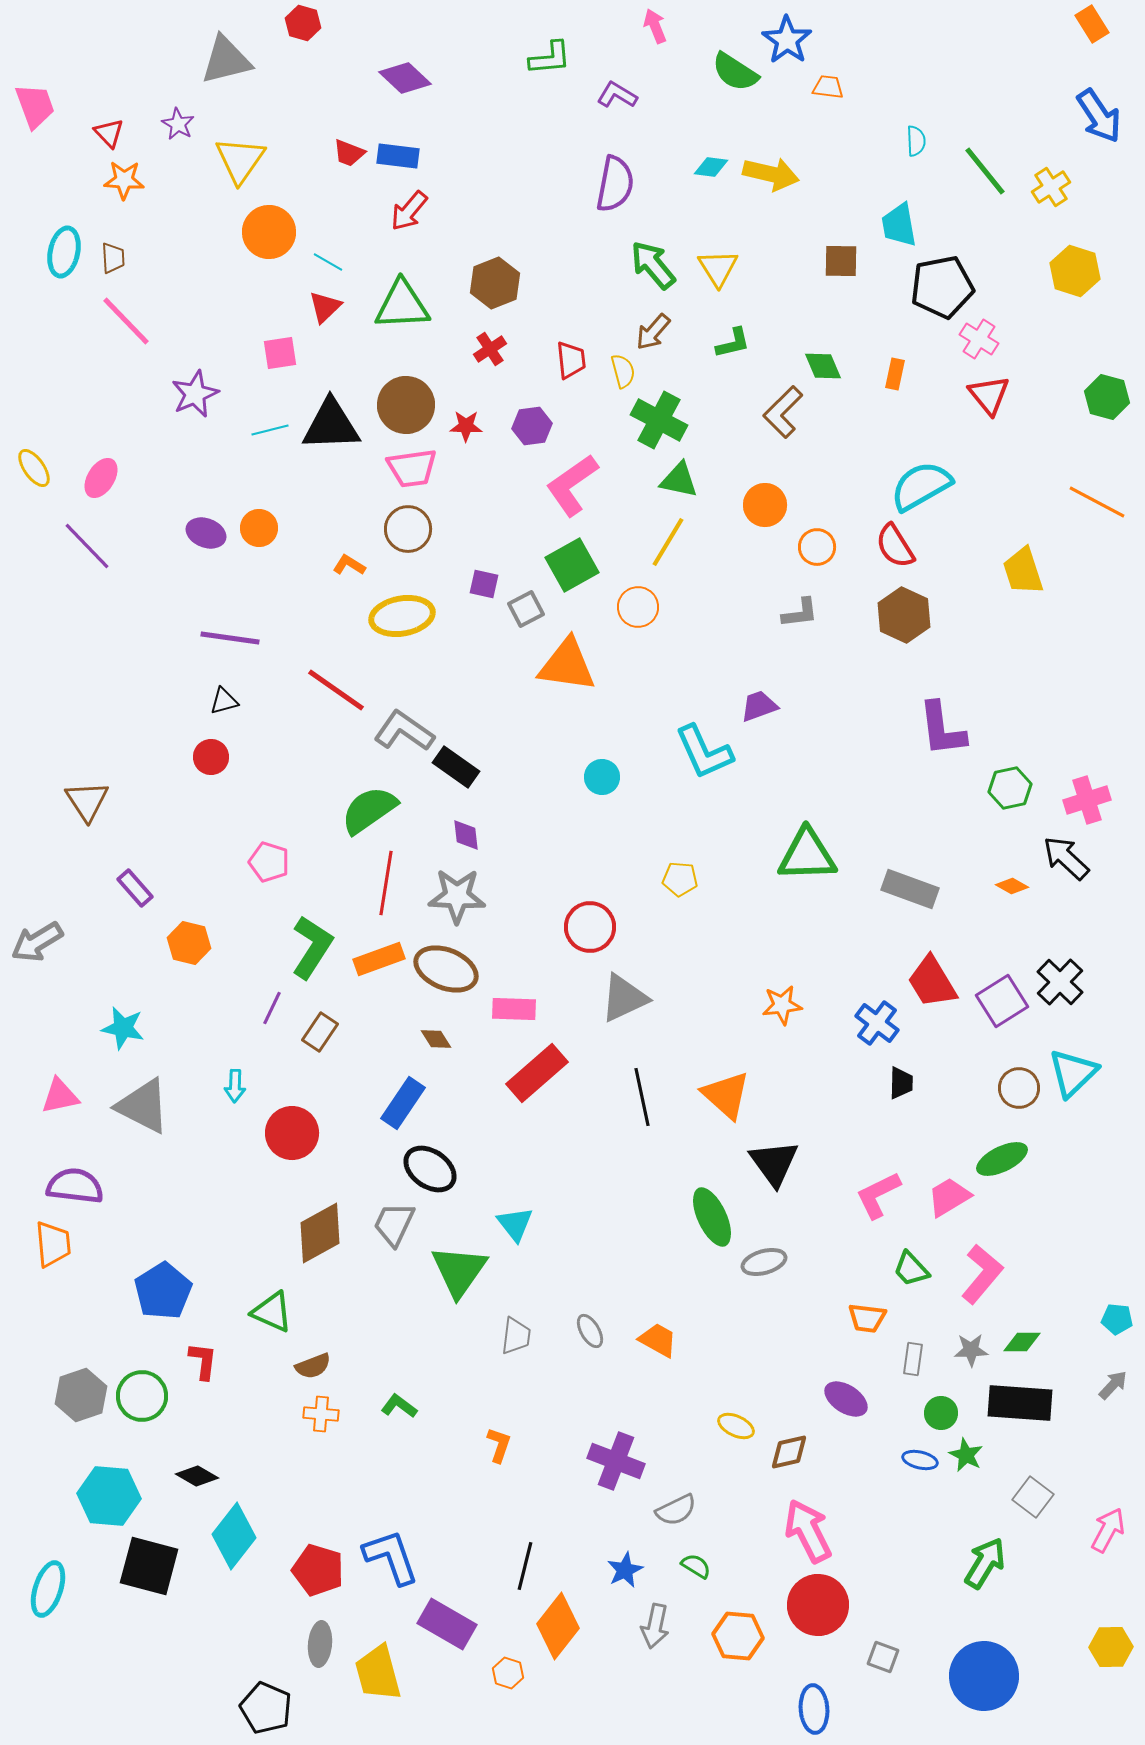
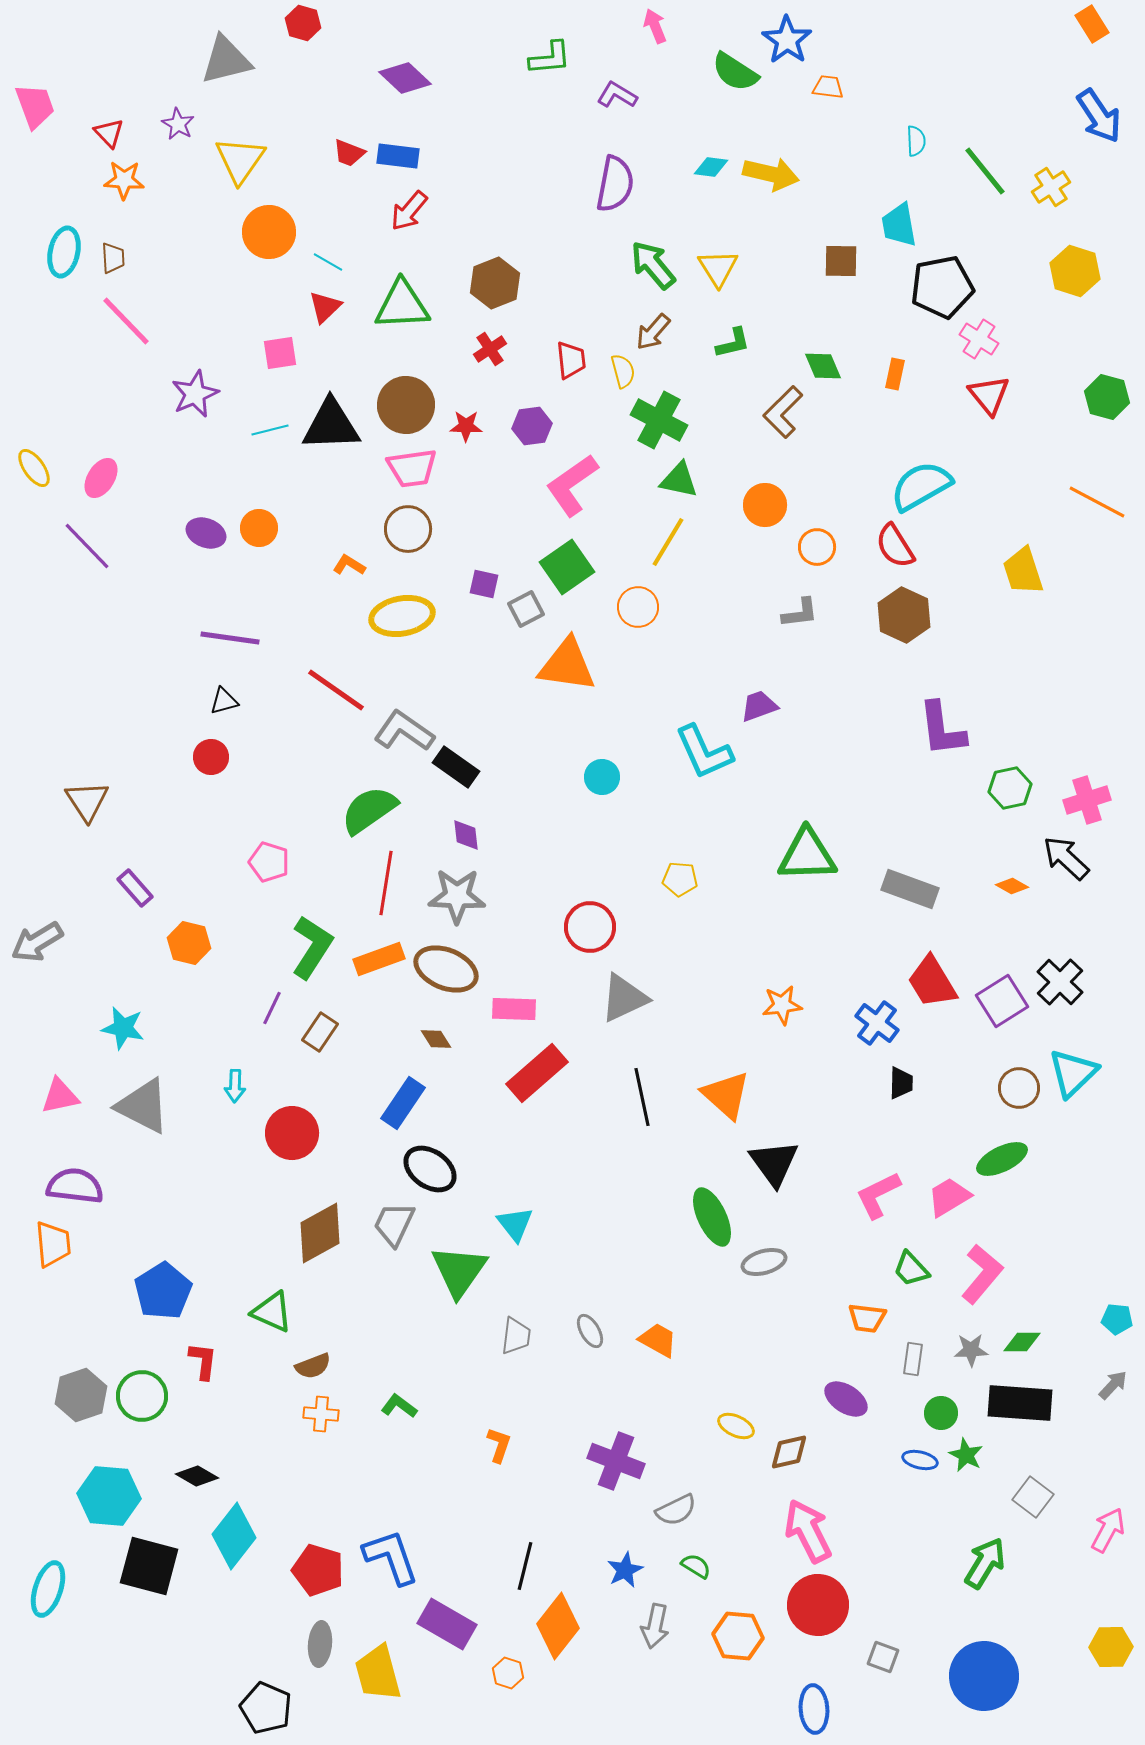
green square at (572, 565): moved 5 px left, 2 px down; rotated 6 degrees counterclockwise
